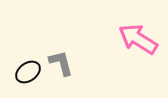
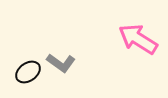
gray L-shape: rotated 140 degrees clockwise
